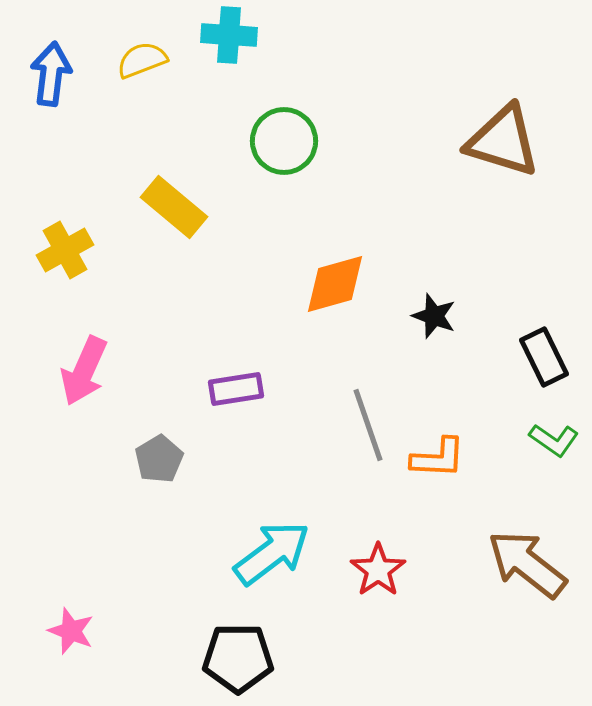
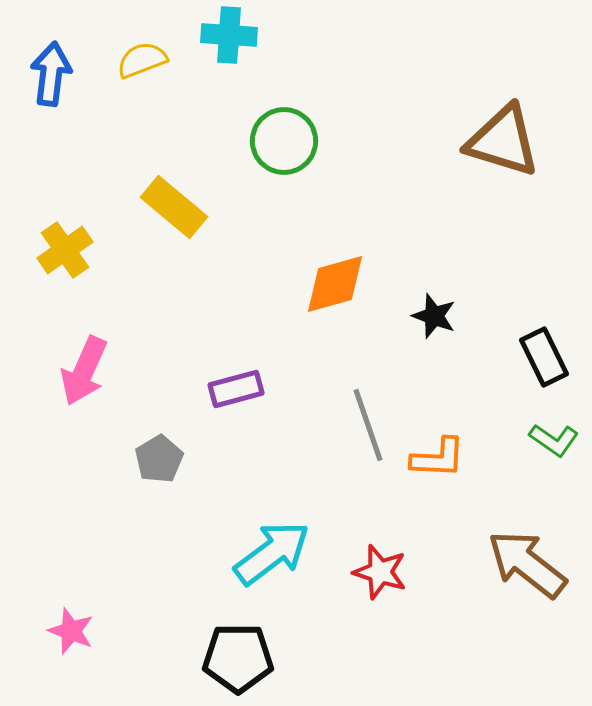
yellow cross: rotated 6 degrees counterclockwise
purple rectangle: rotated 6 degrees counterclockwise
red star: moved 2 px right, 2 px down; rotated 20 degrees counterclockwise
